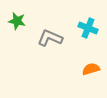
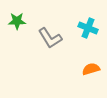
green star: rotated 12 degrees counterclockwise
gray L-shape: rotated 145 degrees counterclockwise
